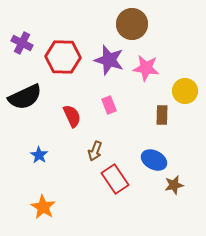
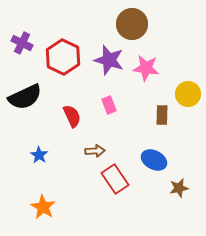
red hexagon: rotated 24 degrees clockwise
yellow circle: moved 3 px right, 3 px down
brown arrow: rotated 114 degrees counterclockwise
brown star: moved 5 px right, 3 px down
